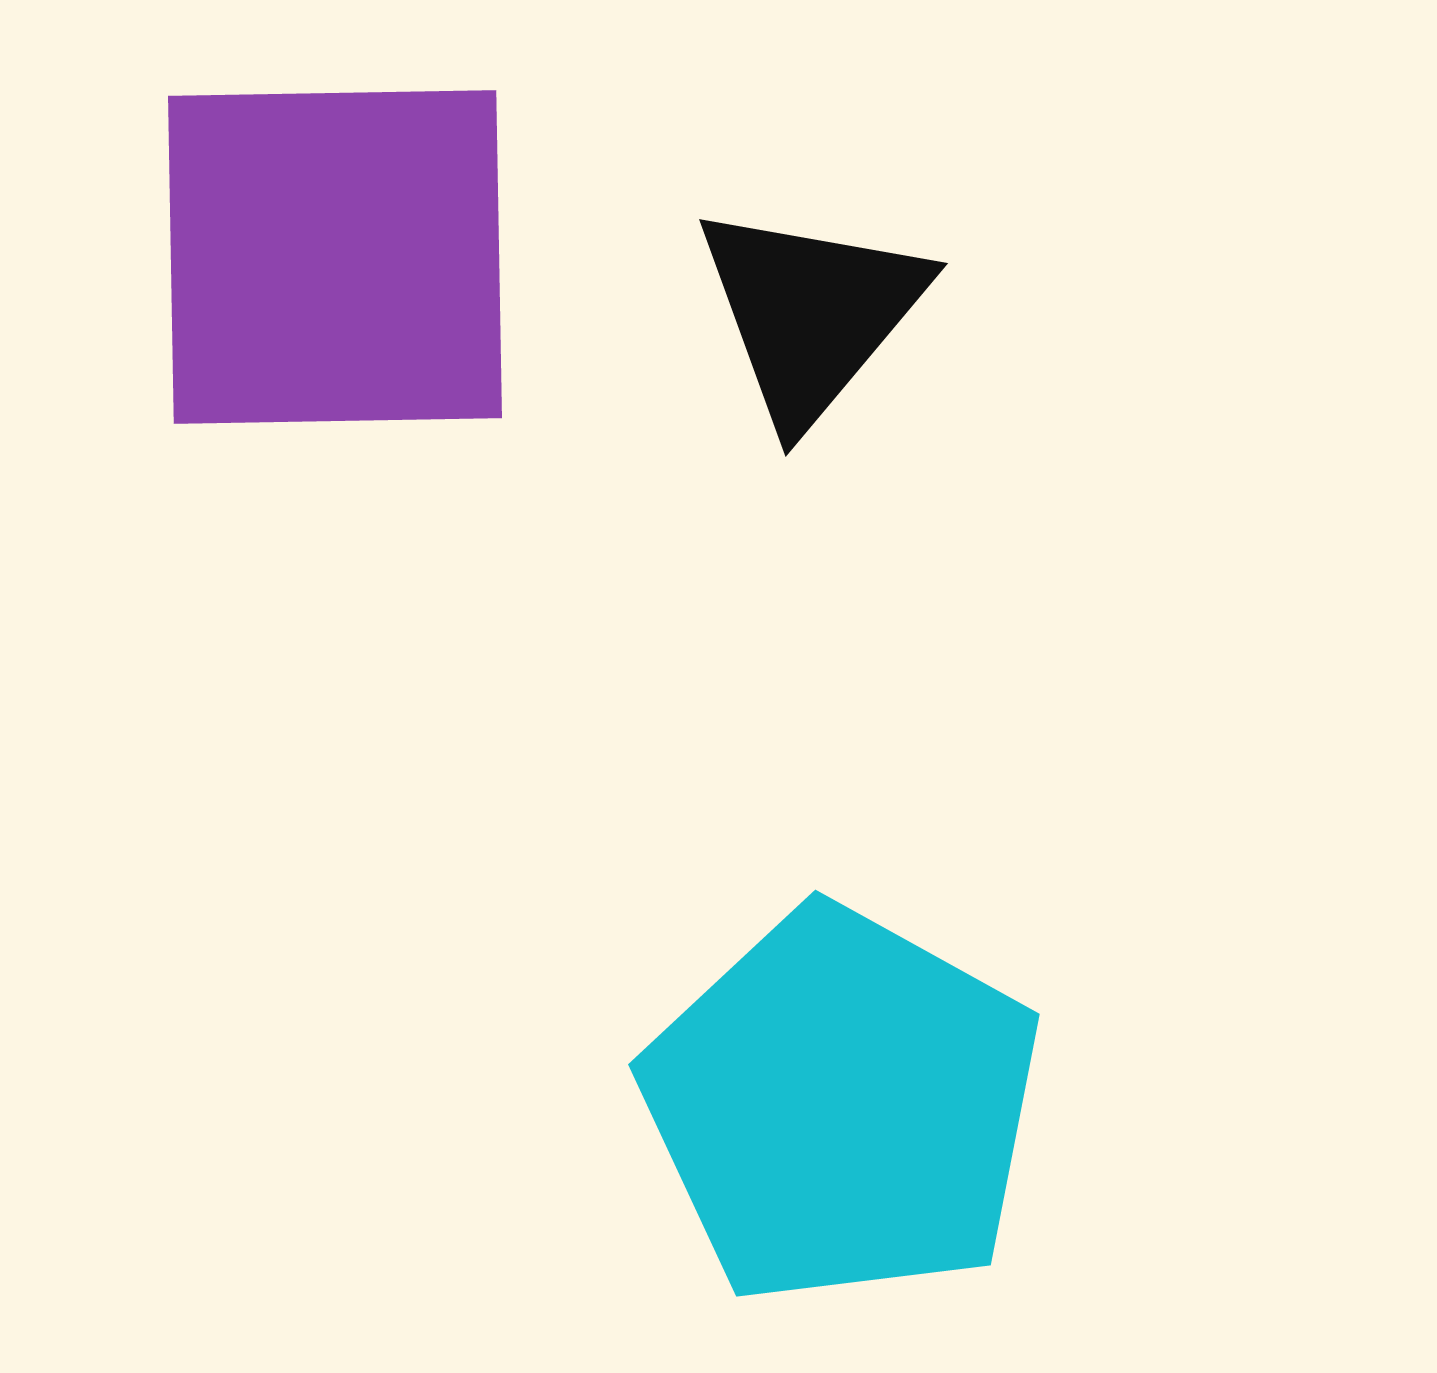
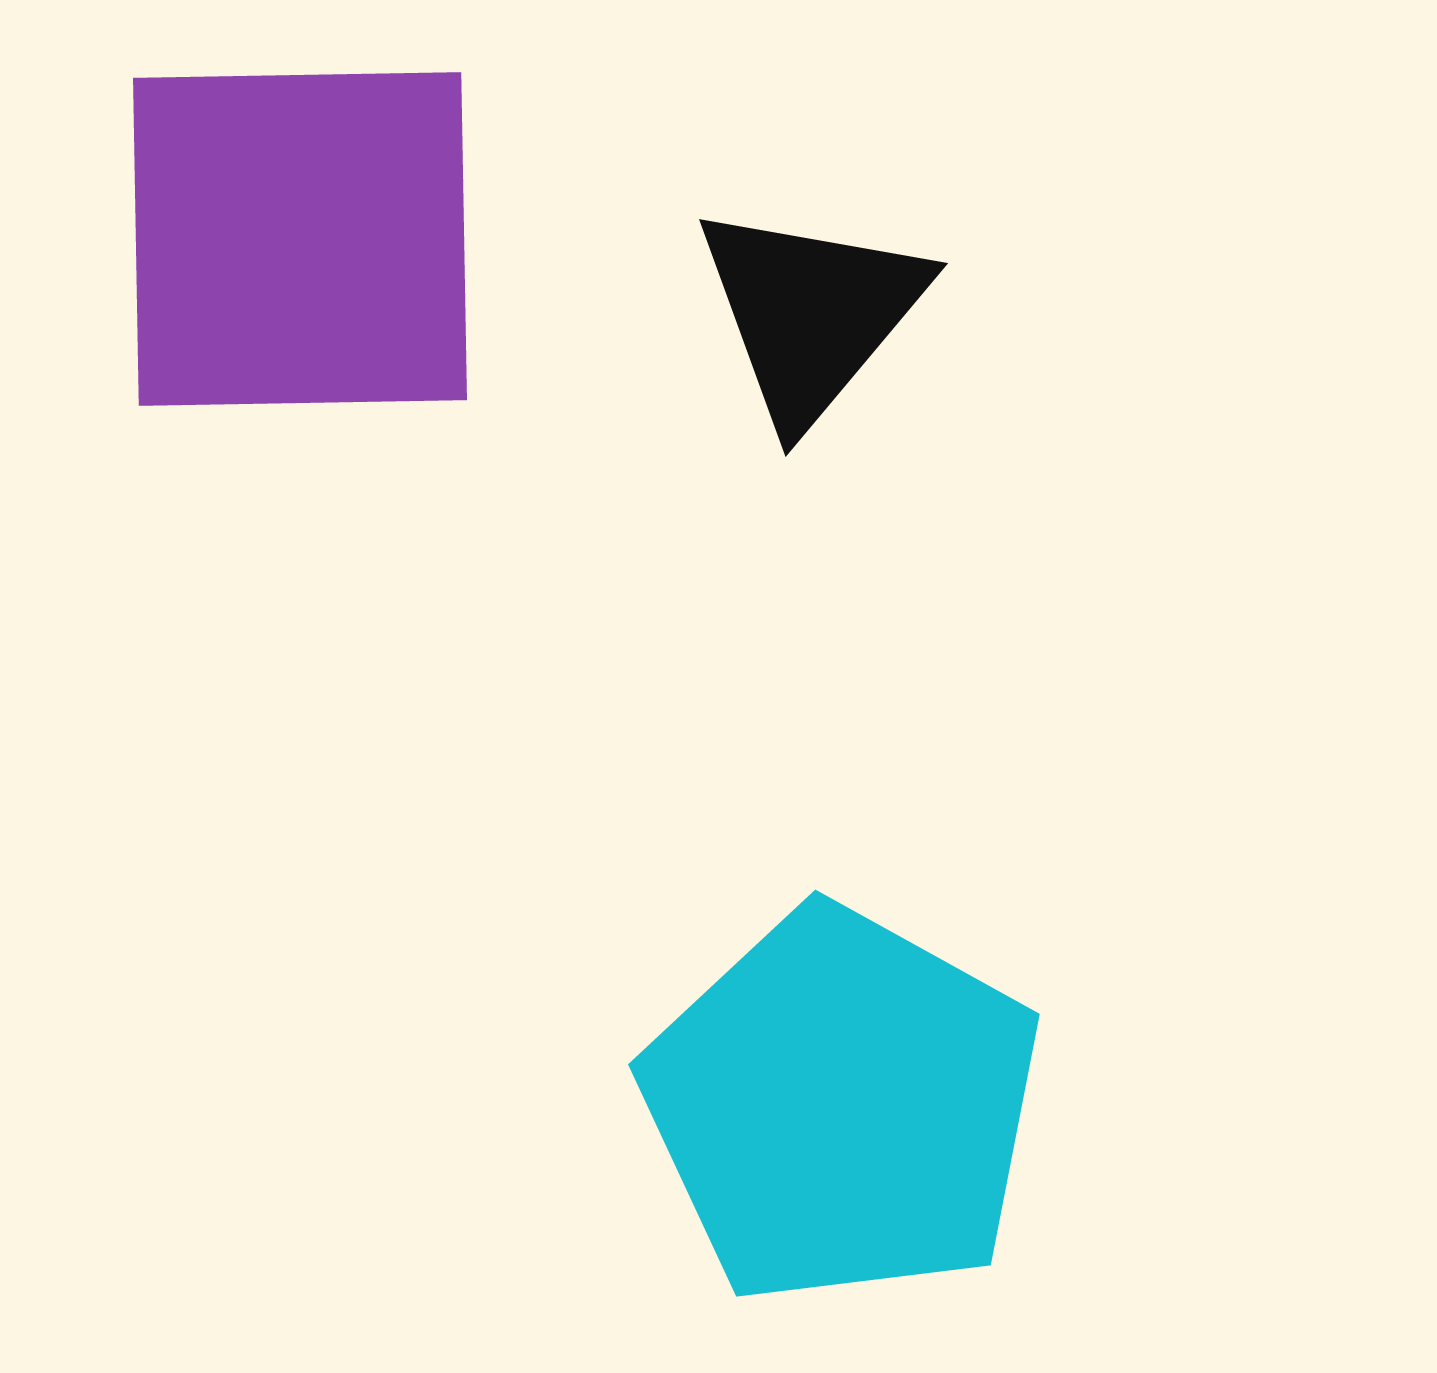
purple square: moved 35 px left, 18 px up
